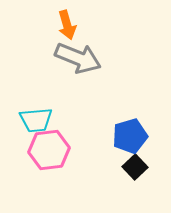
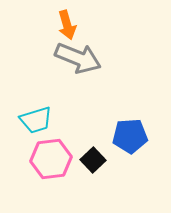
cyan trapezoid: rotated 12 degrees counterclockwise
blue pentagon: rotated 12 degrees clockwise
pink hexagon: moved 2 px right, 9 px down
black square: moved 42 px left, 7 px up
